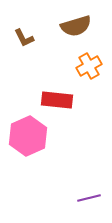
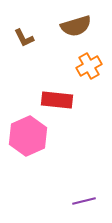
purple line: moved 5 px left, 3 px down
